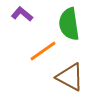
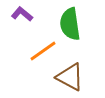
green semicircle: moved 1 px right
